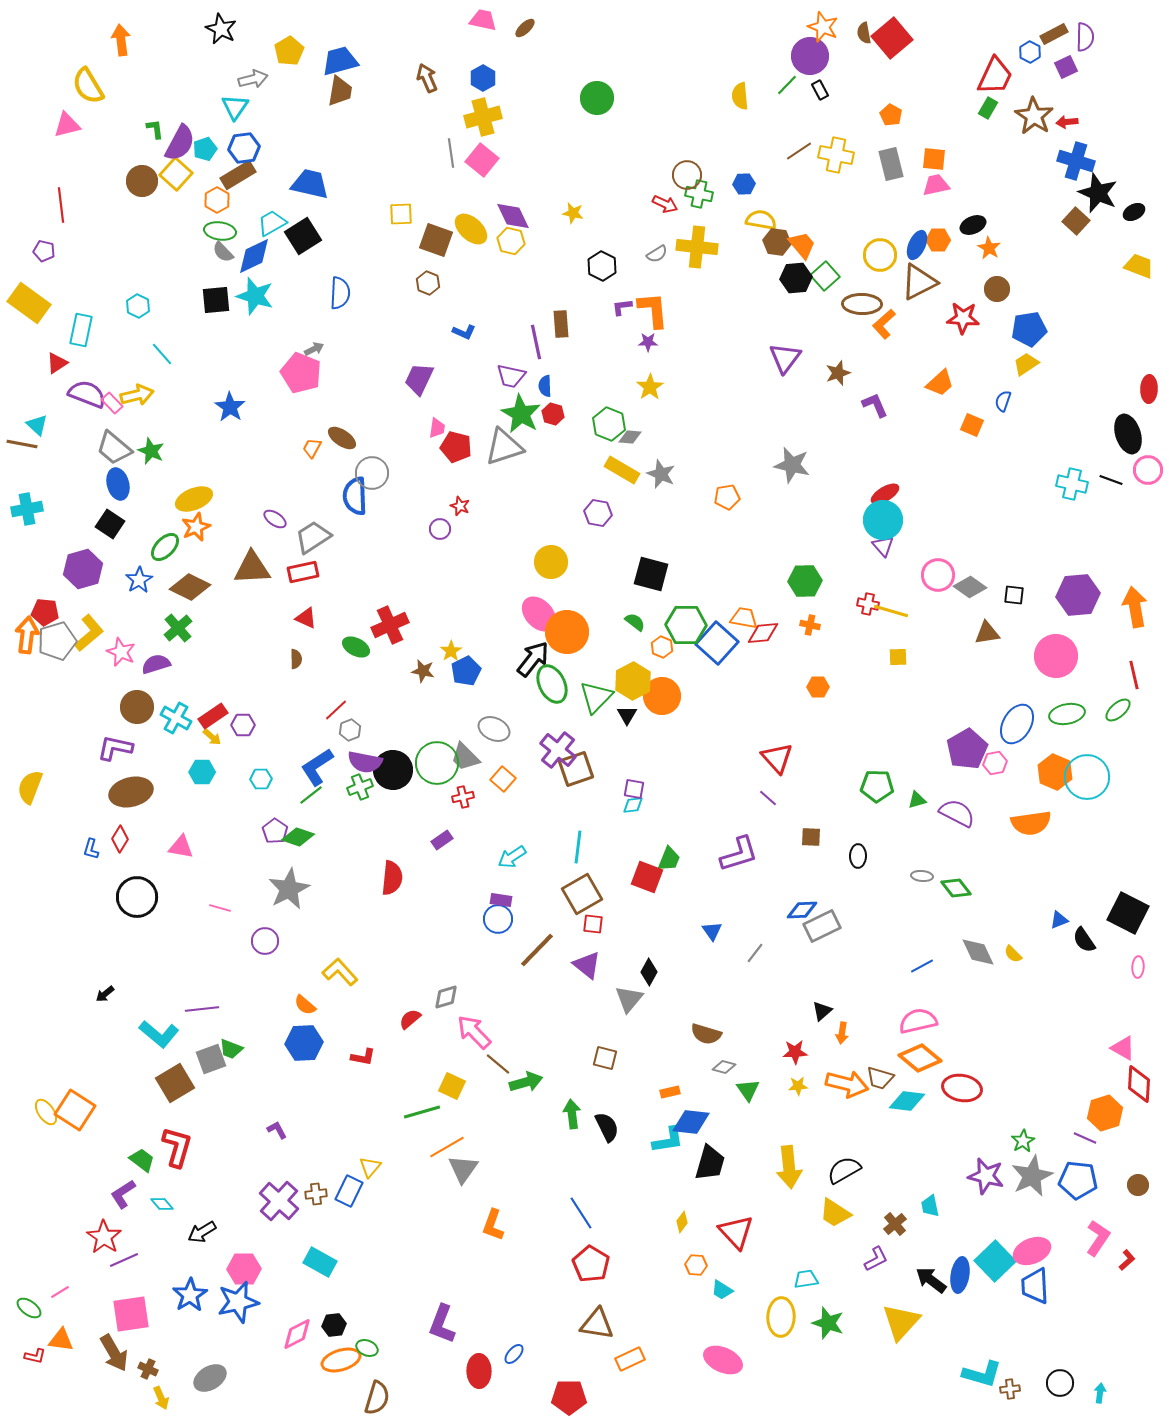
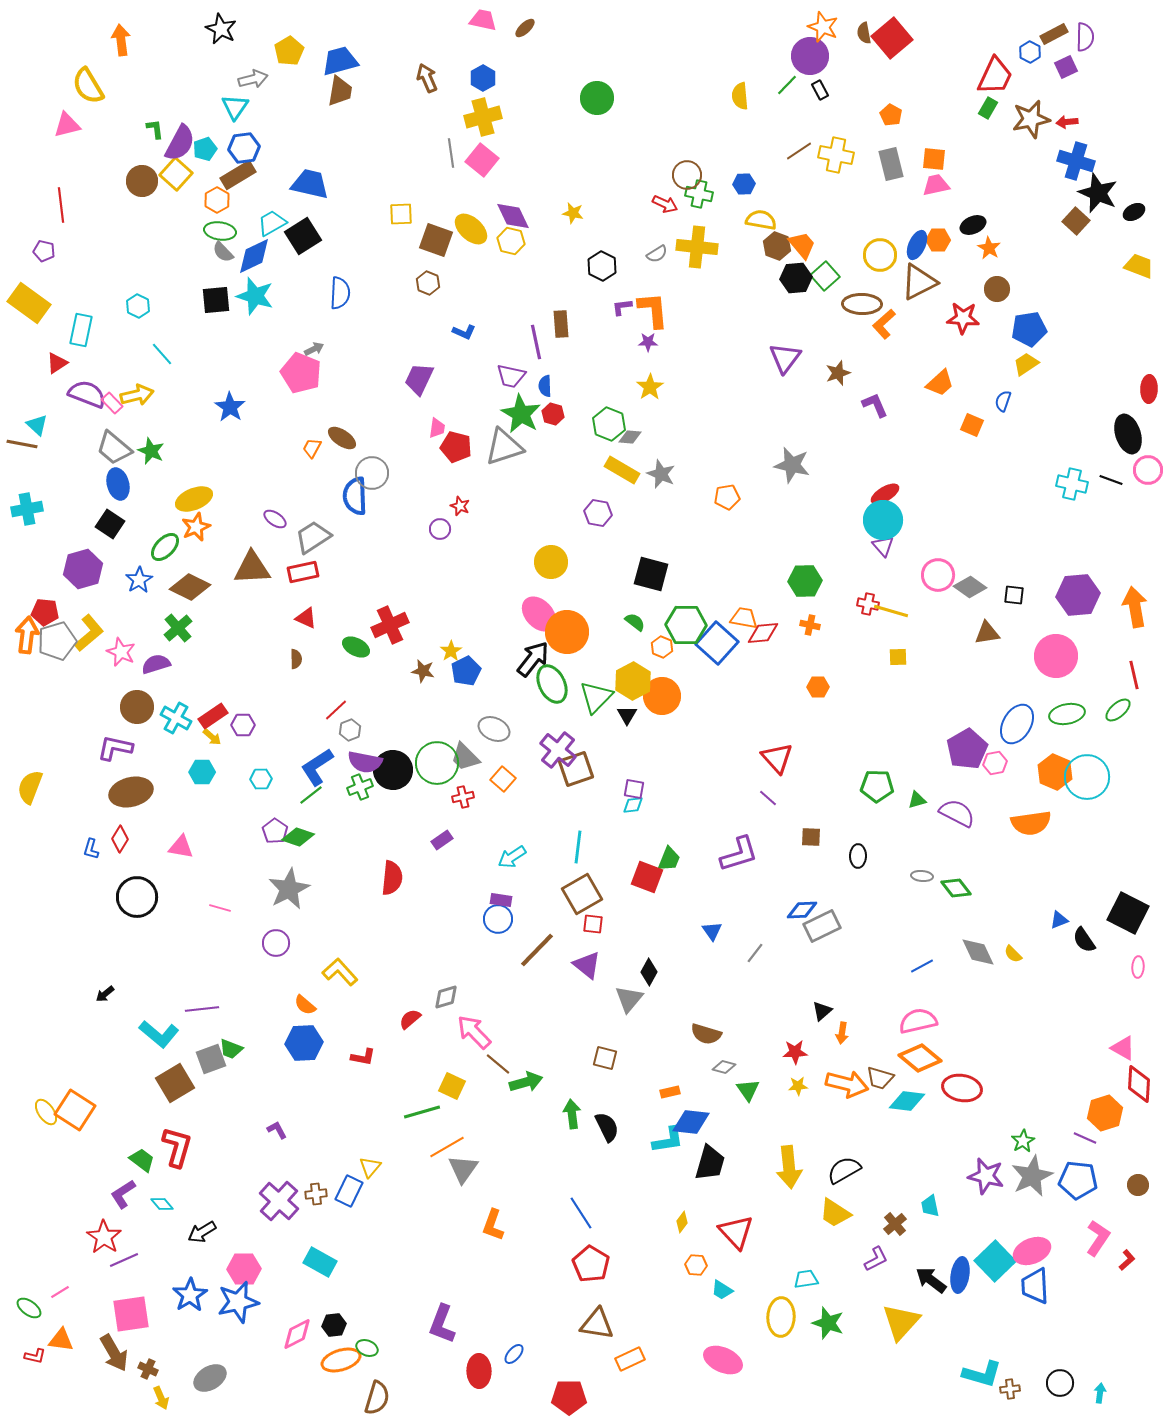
brown star at (1034, 116): moved 3 px left, 3 px down; rotated 27 degrees clockwise
brown hexagon at (777, 242): moved 4 px down; rotated 12 degrees clockwise
purple circle at (265, 941): moved 11 px right, 2 px down
